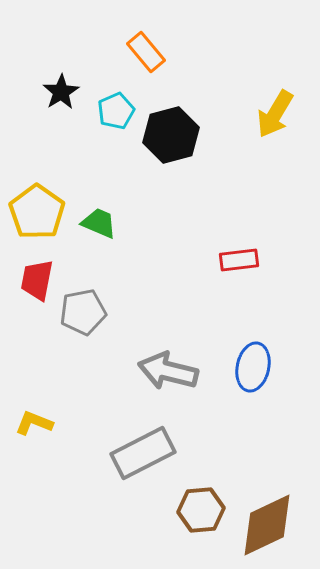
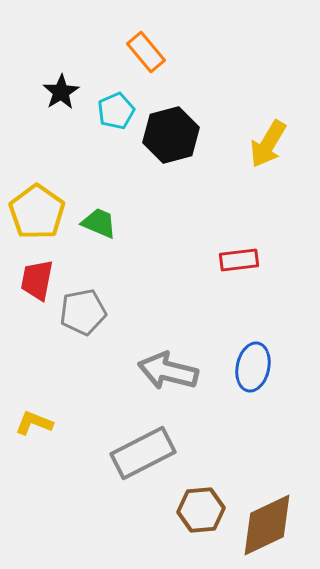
yellow arrow: moved 7 px left, 30 px down
